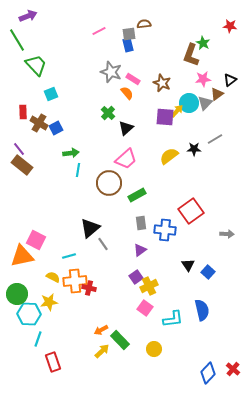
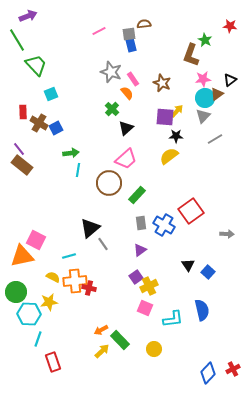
green star at (203, 43): moved 2 px right, 3 px up
blue rectangle at (128, 45): moved 3 px right
pink rectangle at (133, 79): rotated 24 degrees clockwise
cyan circle at (189, 103): moved 16 px right, 5 px up
gray triangle at (205, 103): moved 2 px left, 13 px down
green cross at (108, 113): moved 4 px right, 4 px up
black star at (194, 149): moved 18 px left, 13 px up
green rectangle at (137, 195): rotated 18 degrees counterclockwise
blue cross at (165, 230): moved 1 px left, 5 px up; rotated 25 degrees clockwise
green circle at (17, 294): moved 1 px left, 2 px up
pink square at (145, 308): rotated 14 degrees counterclockwise
red cross at (233, 369): rotated 24 degrees clockwise
